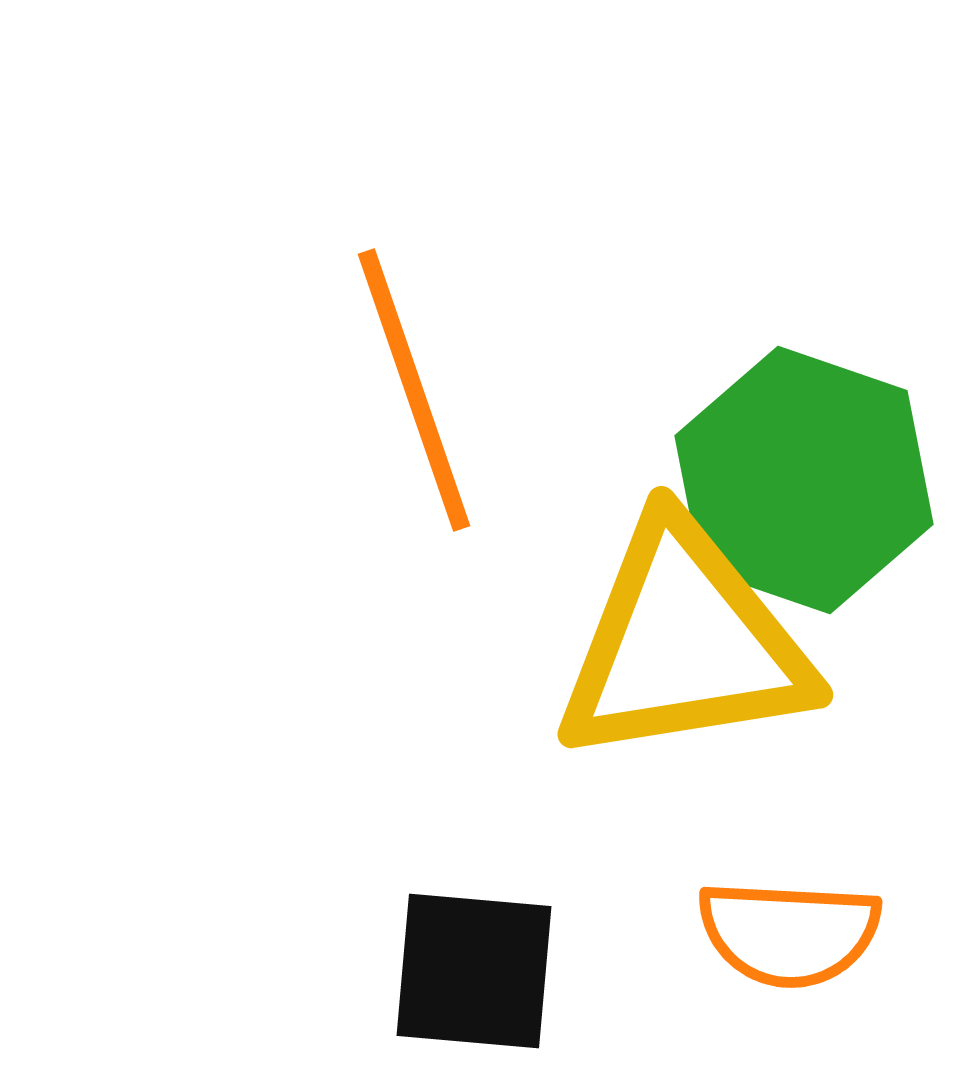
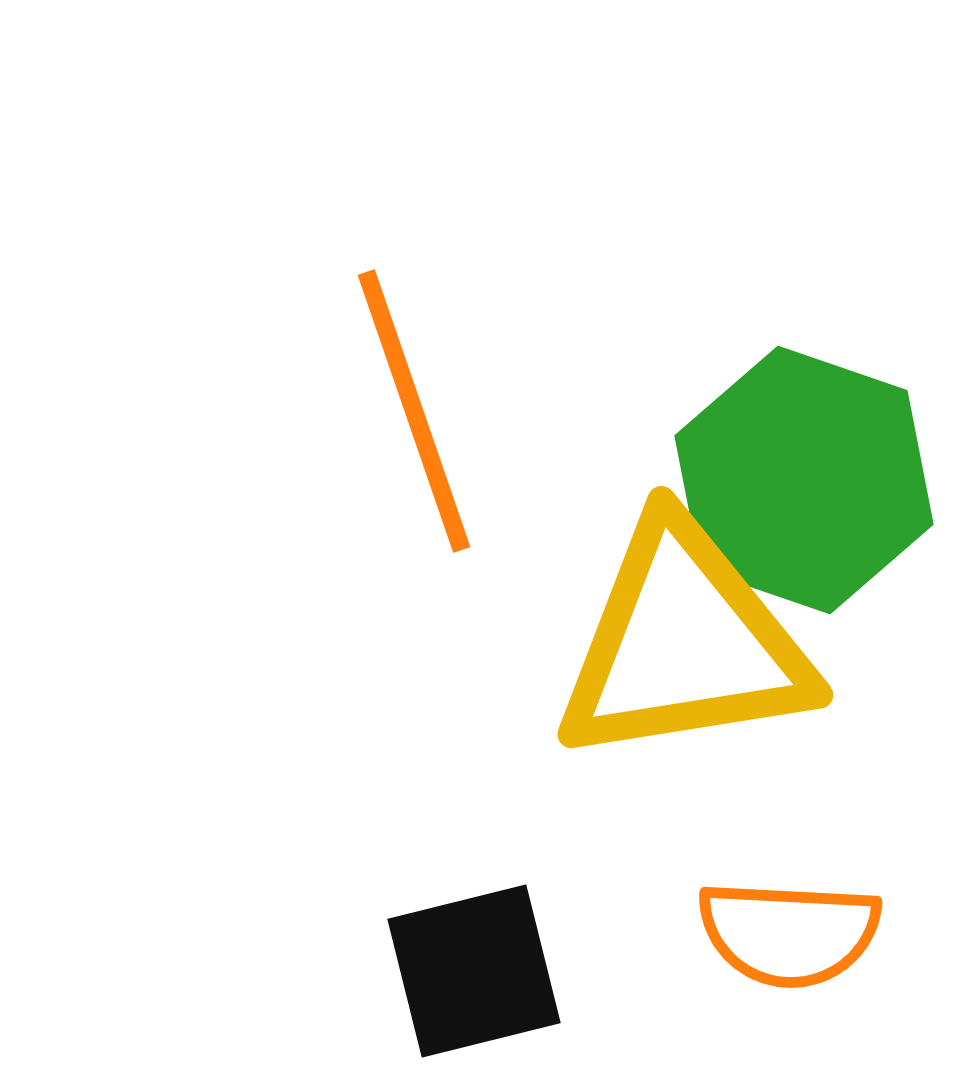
orange line: moved 21 px down
black square: rotated 19 degrees counterclockwise
